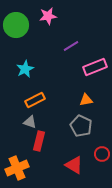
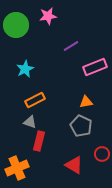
orange triangle: moved 2 px down
